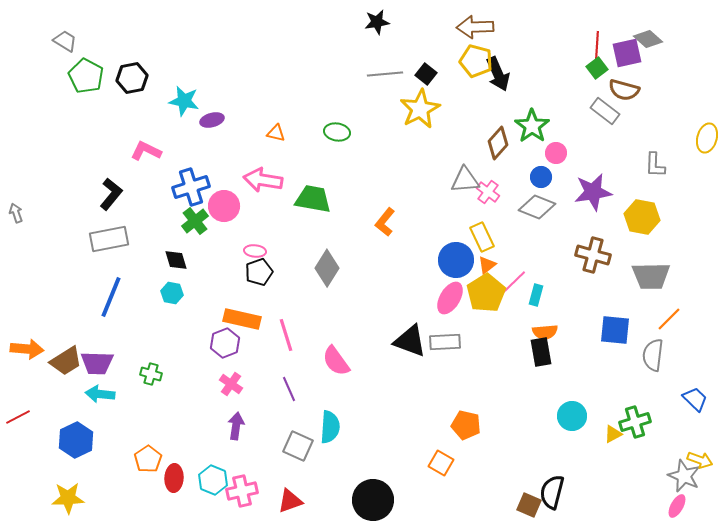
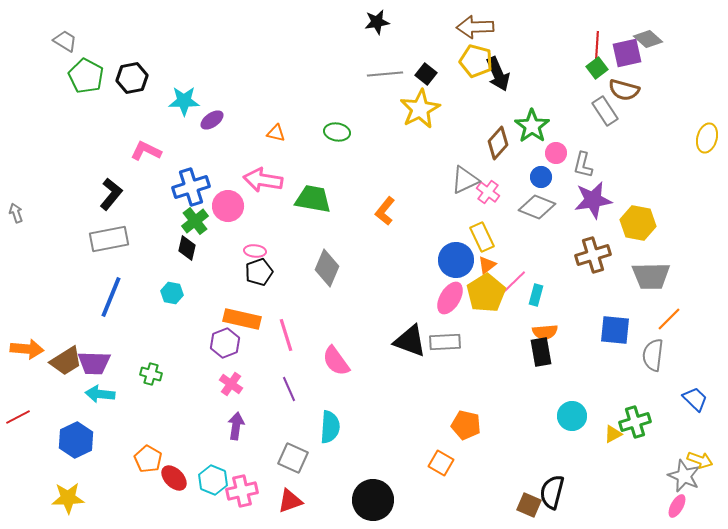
cyan star at (184, 101): rotated 12 degrees counterclockwise
gray rectangle at (605, 111): rotated 20 degrees clockwise
purple ellipse at (212, 120): rotated 20 degrees counterclockwise
gray L-shape at (655, 165): moved 72 px left; rotated 12 degrees clockwise
gray triangle at (465, 180): rotated 20 degrees counterclockwise
purple star at (593, 192): moved 8 px down
pink circle at (224, 206): moved 4 px right
yellow hexagon at (642, 217): moved 4 px left, 6 px down
orange L-shape at (385, 222): moved 11 px up
brown cross at (593, 255): rotated 32 degrees counterclockwise
black diamond at (176, 260): moved 11 px right, 12 px up; rotated 30 degrees clockwise
gray diamond at (327, 268): rotated 9 degrees counterclockwise
purple trapezoid at (97, 363): moved 3 px left
gray square at (298, 446): moved 5 px left, 12 px down
orange pentagon at (148, 459): rotated 8 degrees counterclockwise
red ellipse at (174, 478): rotated 48 degrees counterclockwise
